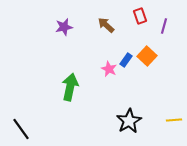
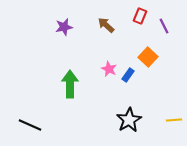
red rectangle: rotated 42 degrees clockwise
purple line: rotated 42 degrees counterclockwise
orange square: moved 1 px right, 1 px down
blue rectangle: moved 2 px right, 15 px down
green arrow: moved 3 px up; rotated 12 degrees counterclockwise
black star: moved 1 px up
black line: moved 9 px right, 4 px up; rotated 30 degrees counterclockwise
